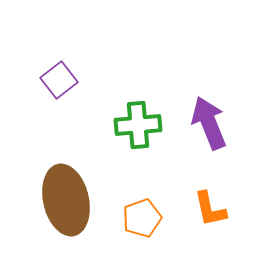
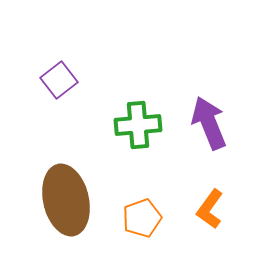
orange L-shape: rotated 48 degrees clockwise
